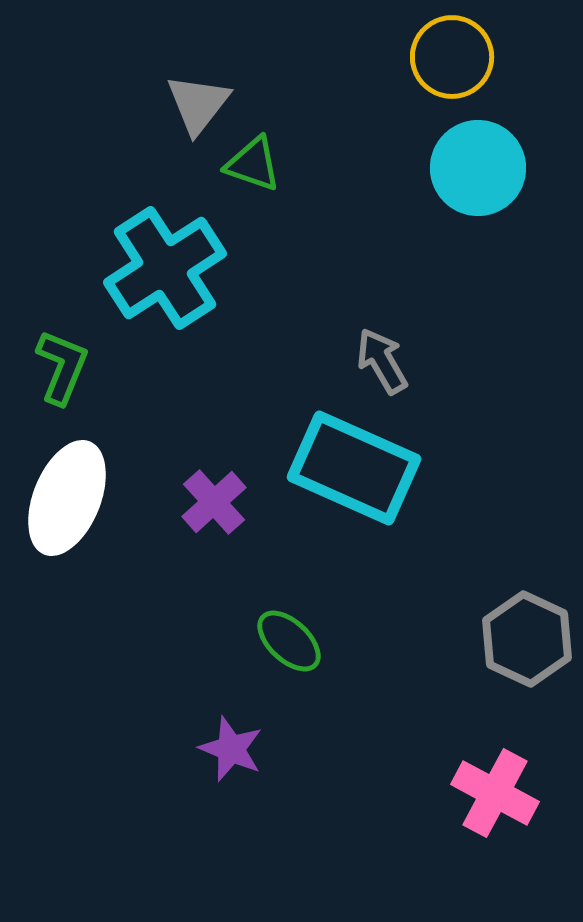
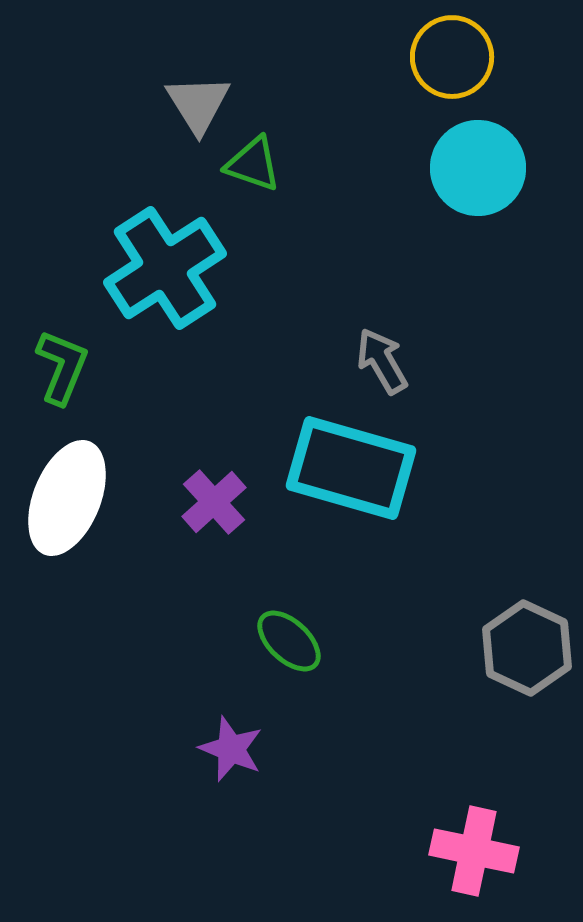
gray triangle: rotated 10 degrees counterclockwise
cyan rectangle: moved 3 px left; rotated 8 degrees counterclockwise
gray hexagon: moved 9 px down
pink cross: moved 21 px left, 58 px down; rotated 16 degrees counterclockwise
